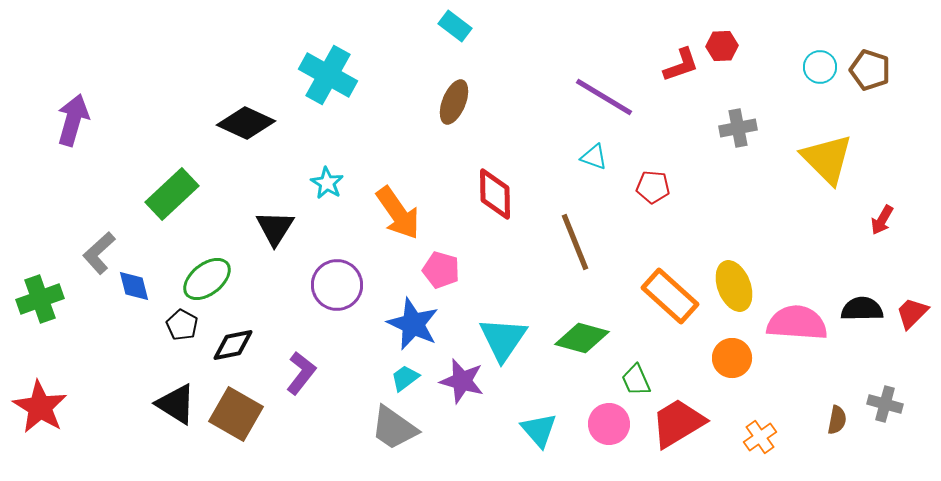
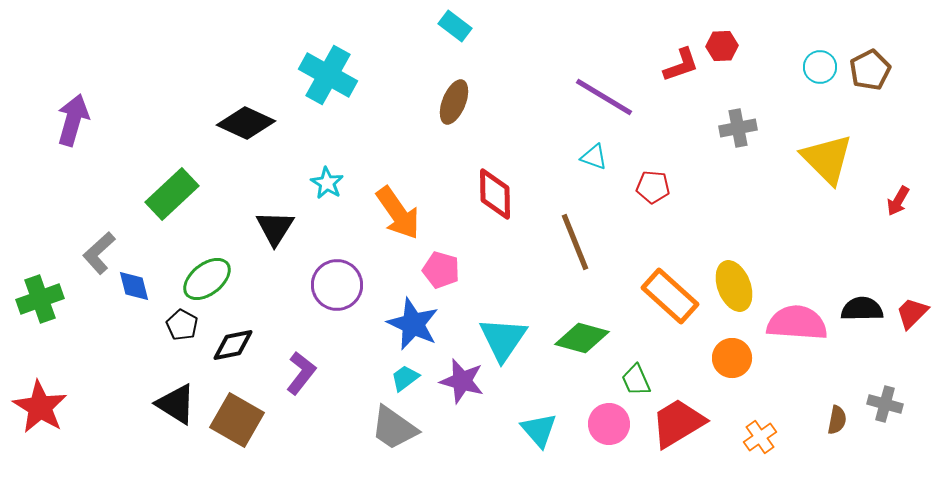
brown pentagon at (870, 70): rotated 27 degrees clockwise
red arrow at (882, 220): moved 16 px right, 19 px up
brown square at (236, 414): moved 1 px right, 6 px down
